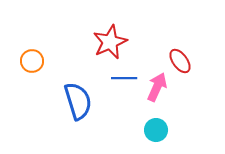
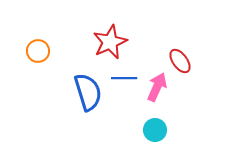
orange circle: moved 6 px right, 10 px up
blue semicircle: moved 10 px right, 9 px up
cyan circle: moved 1 px left
